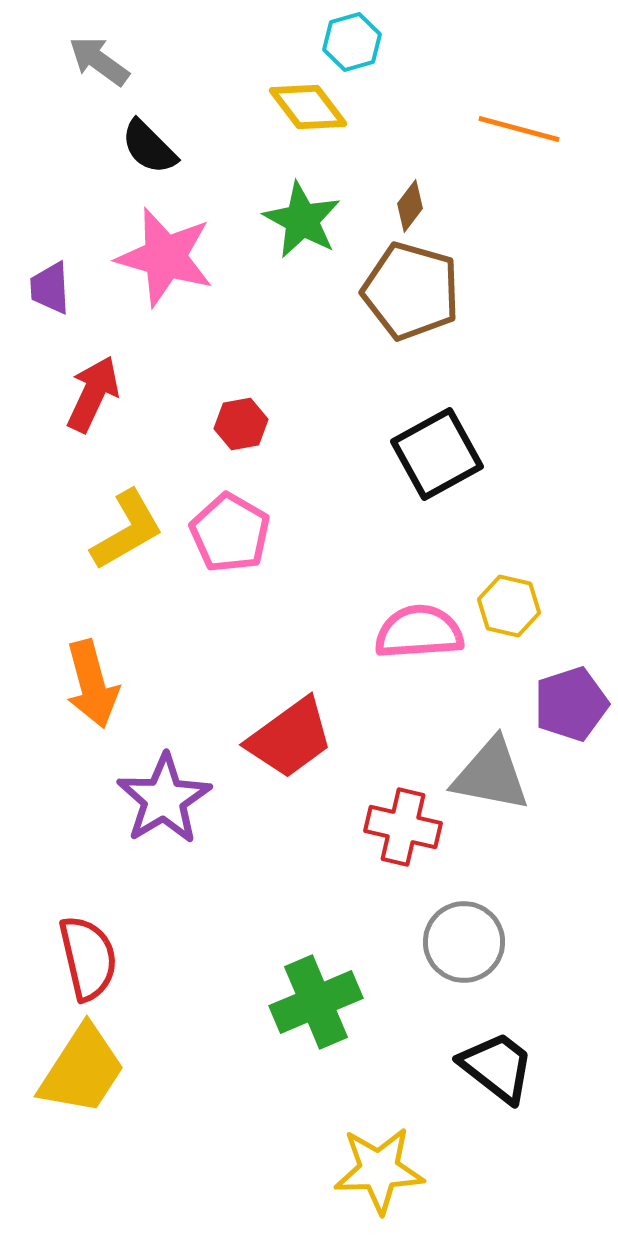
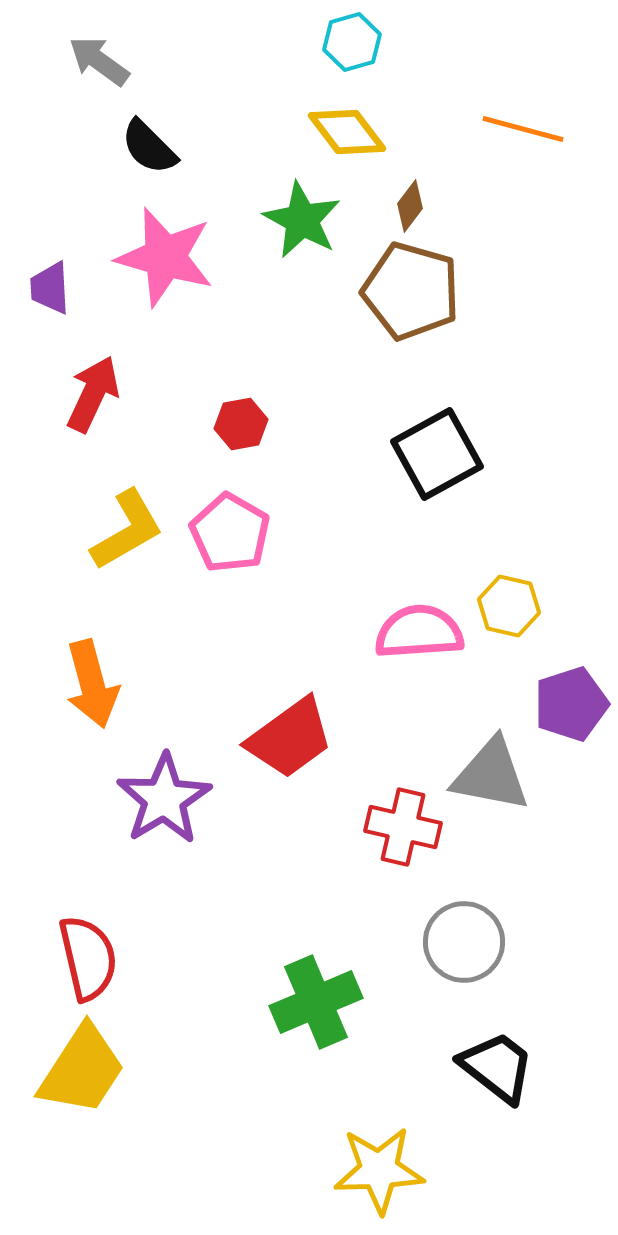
yellow diamond: moved 39 px right, 25 px down
orange line: moved 4 px right
